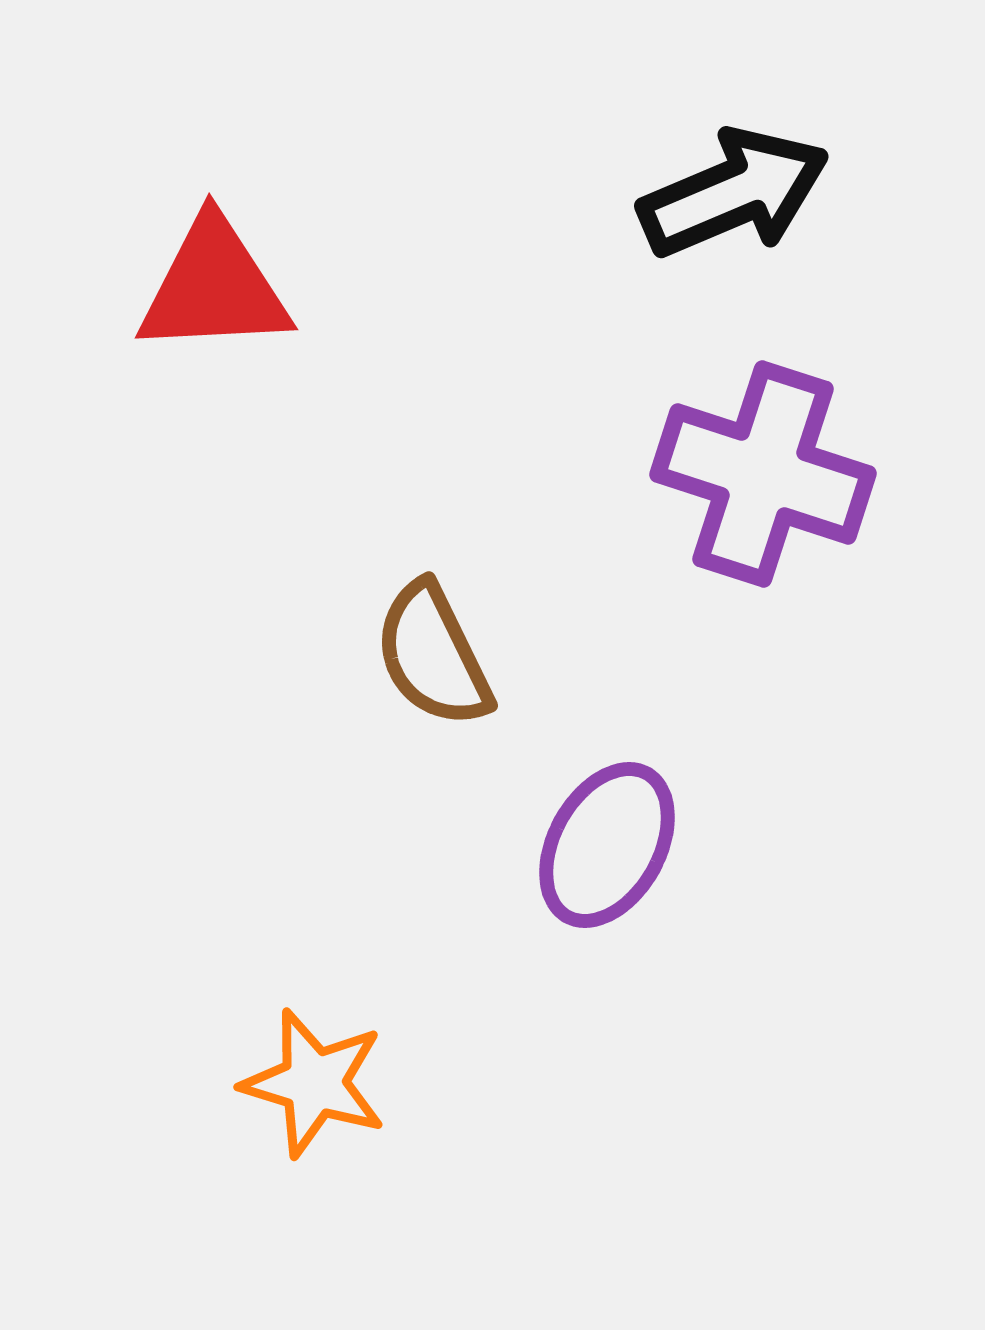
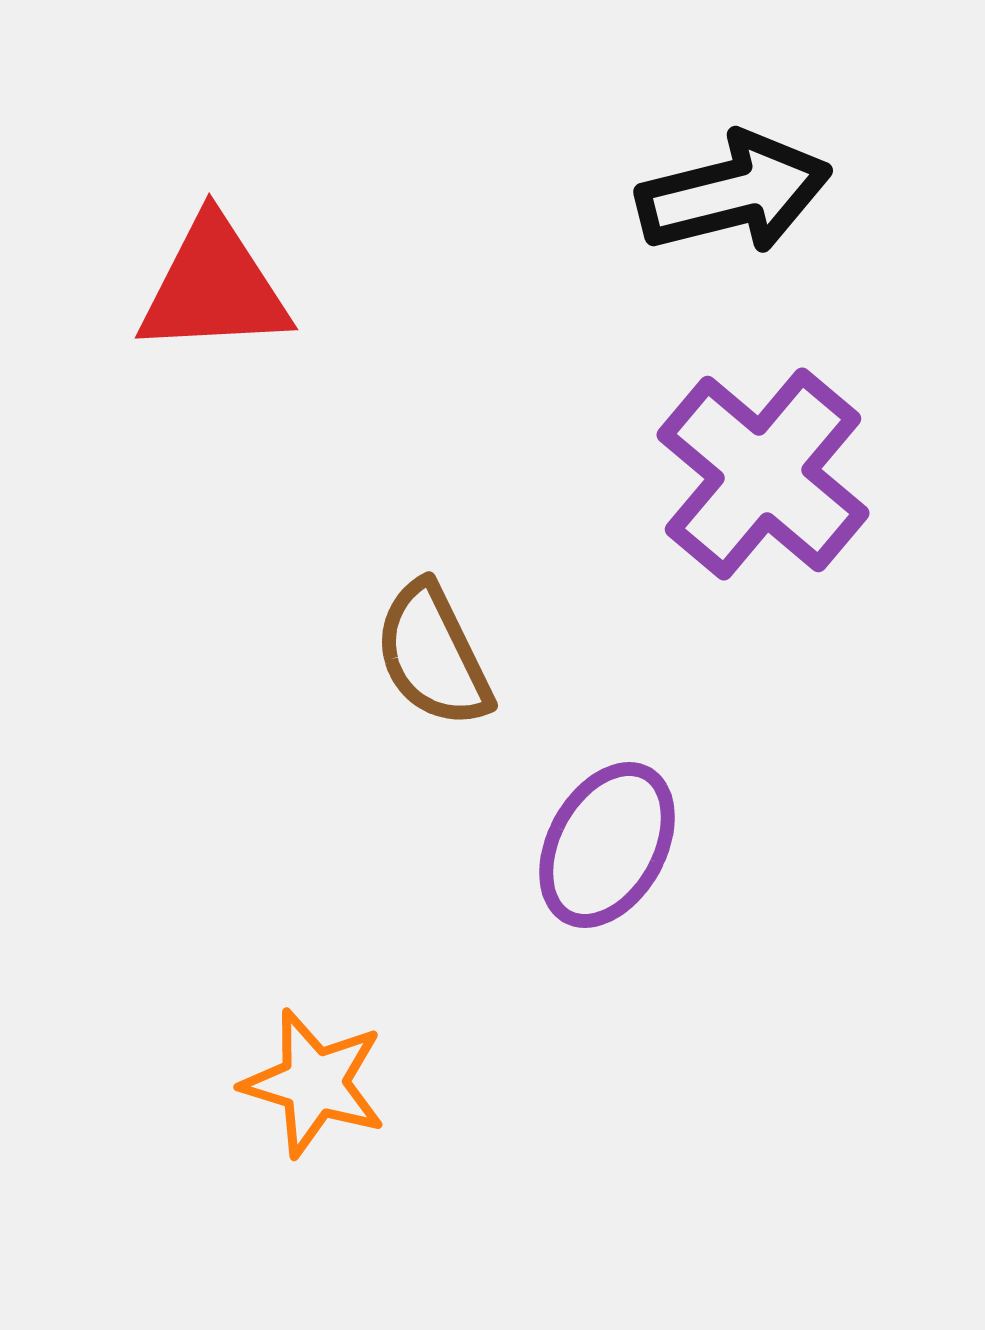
black arrow: rotated 9 degrees clockwise
purple cross: rotated 22 degrees clockwise
